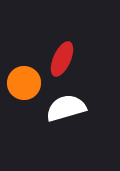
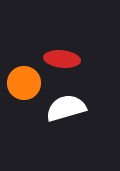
red ellipse: rotated 72 degrees clockwise
